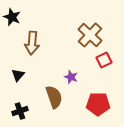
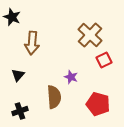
brown semicircle: rotated 15 degrees clockwise
red pentagon: rotated 15 degrees clockwise
